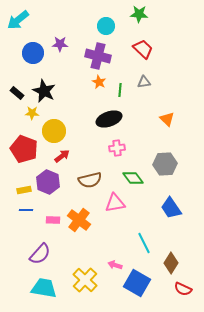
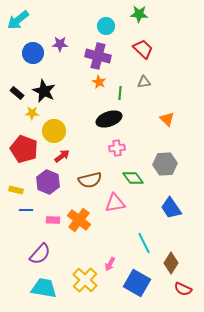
green line: moved 3 px down
yellow rectangle: moved 8 px left; rotated 24 degrees clockwise
pink arrow: moved 5 px left, 1 px up; rotated 80 degrees counterclockwise
